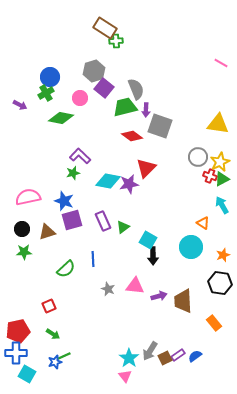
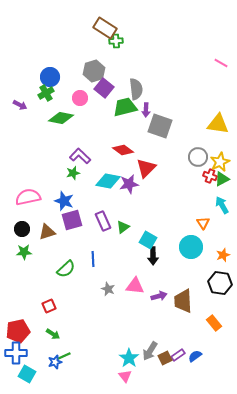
gray semicircle at (136, 89): rotated 15 degrees clockwise
red diamond at (132, 136): moved 9 px left, 14 px down
orange triangle at (203, 223): rotated 24 degrees clockwise
